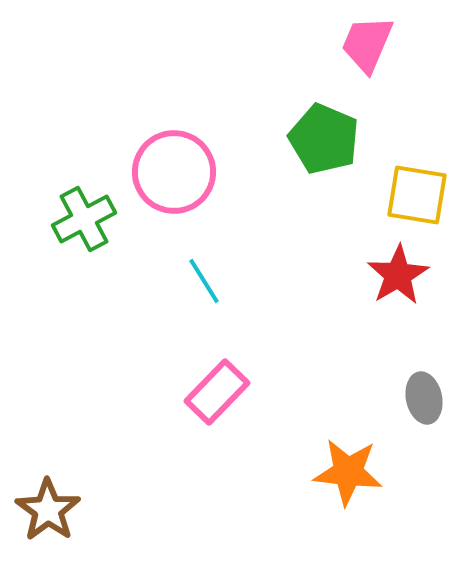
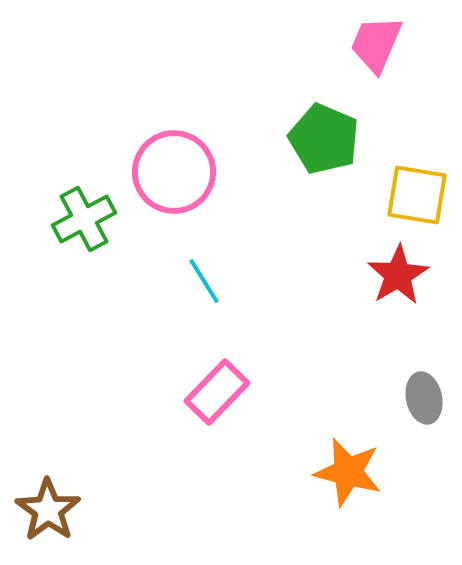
pink trapezoid: moved 9 px right
orange star: rotated 8 degrees clockwise
